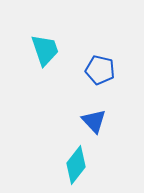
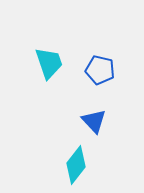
cyan trapezoid: moved 4 px right, 13 px down
